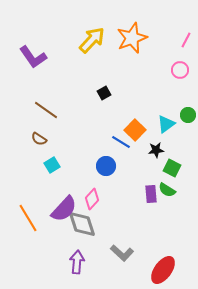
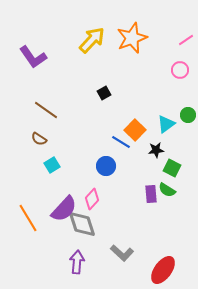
pink line: rotated 28 degrees clockwise
